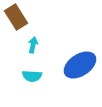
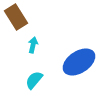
blue ellipse: moved 1 px left, 3 px up
cyan semicircle: moved 2 px right, 4 px down; rotated 126 degrees clockwise
